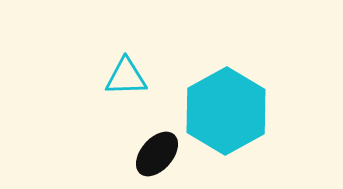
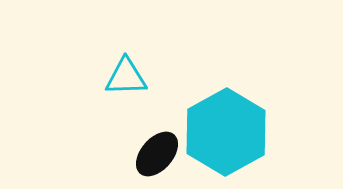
cyan hexagon: moved 21 px down
